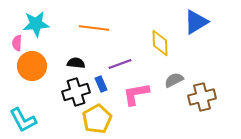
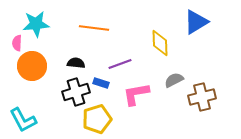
blue rectangle: moved 1 px up; rotated 49 degrees counterclockwise
yellow pentagon: rotated 12 degrees clockwise
